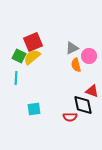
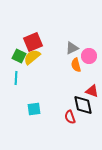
red semicircle: rotated 72 degrees clockwise
